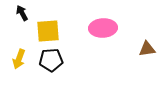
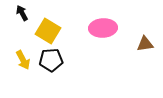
yellow square: rotated 35 degrees clockwise
brown triangle: moved 2 px left, 5 px up
yellow arrow: moved 4 px right, 1 px down; rotated 48 degrees counterclockwise
